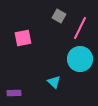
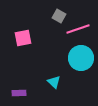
pink line: moved 2 px left, 1 px down; rotated 45 degrees clockwise
cyan circle: moved 1 px right, 1 px up
purple rectangle: moved 5 px right
